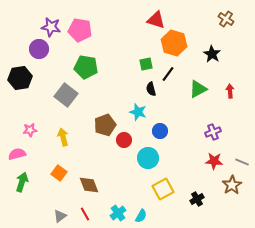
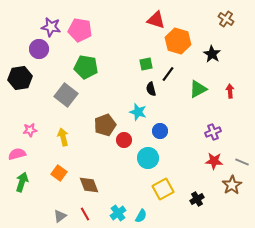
orange hexagon: moved 4 px right, 2 px up
